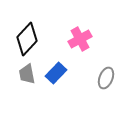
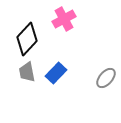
pink cross: moved 16 px left, 20 px up
gray trapezoid: moved 2 px up
gray ellipse: rotated 20 degrees clockwise
